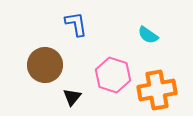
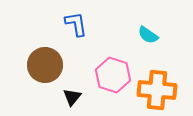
orange cross: rotated 15 degrees clockwise
